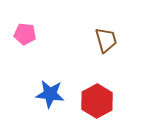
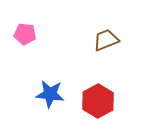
brown trapezoid: rotated 96 degrees counterclockwise
red hexagon: moved 1 px right
